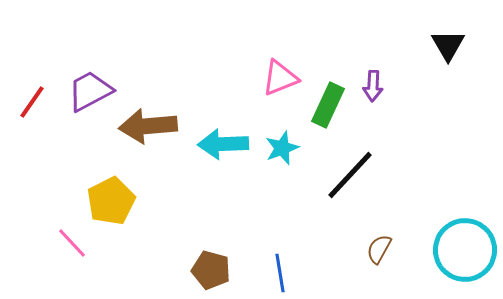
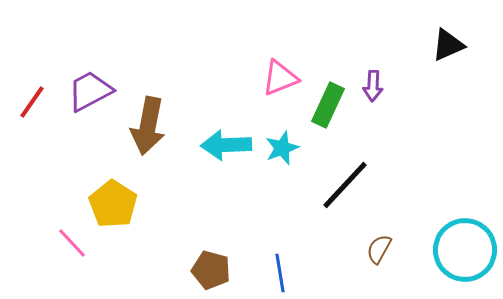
black triangle: rotated 36 degrees clockwise
brown arrow: rotated 74 degrees counterclockwise
cyan arrow: moved 3 px right, 1 px down
black line: moved 5 px left, 10 px down
yellow pentagon: moved 2 px right, 3 px down; rotated 12 degrees counterclockwise
